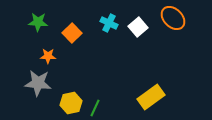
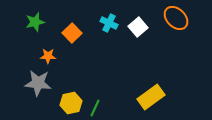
orange ellipse: moved 3 px right
green star: moved 3 px left; rotated 18 degrees counterclockwise
